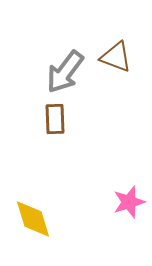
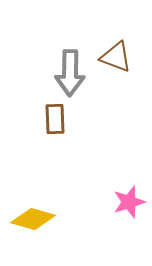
gray arrow: moved 5 px right, 1 px down; rotated 36 degrees counterclockwise
yellow diamond: rotated 57 degrees counterclockwise
